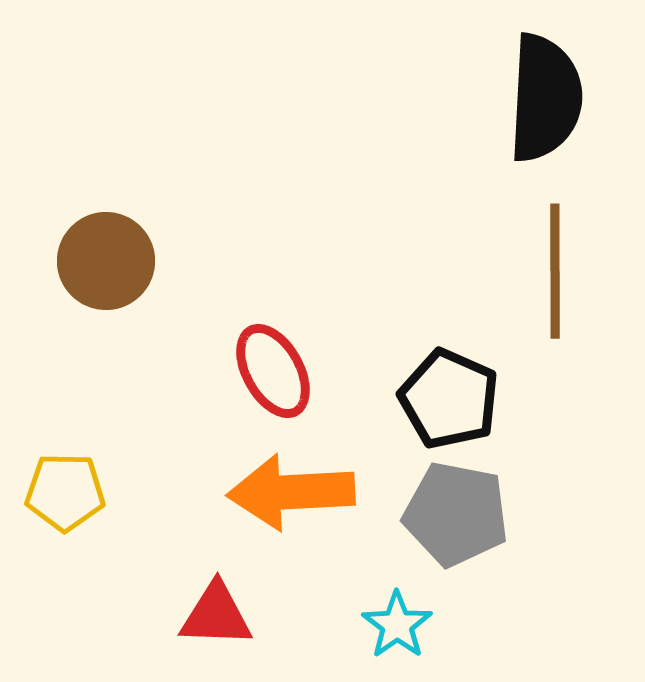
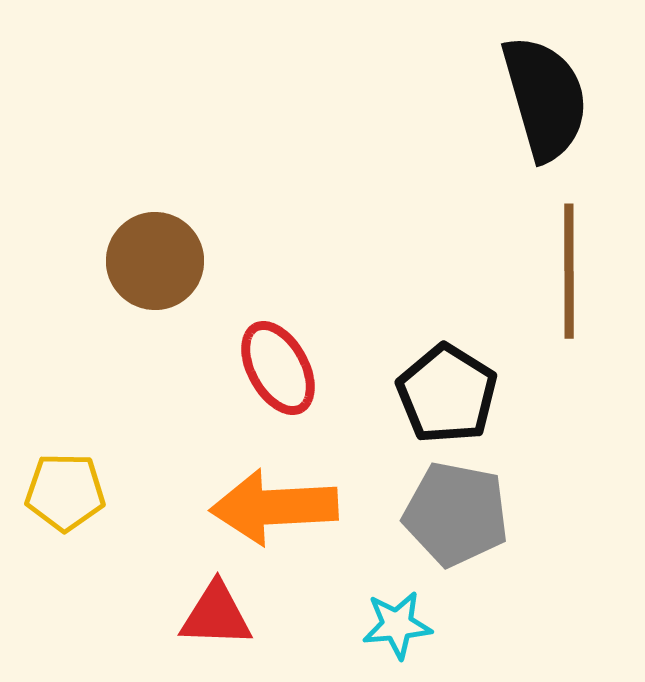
black semicircle: rotated 19 degrees counterclockwise
brown circle: moved 49 px right
brown line: moved 14 px right
red ellipse: moved 5 px right, 3 px up
black pentagon: moved 2 px left, 5 px up; rotated 8 degrees clockwise
orange arrow: moved 17 px left, 15 px down
cyan star: rotated 30 degrees clockwise
